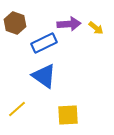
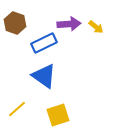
yellow arrow: moved 1 px up
yellow square: moved 10 px left; rotated 15 degrees counterclockwise
